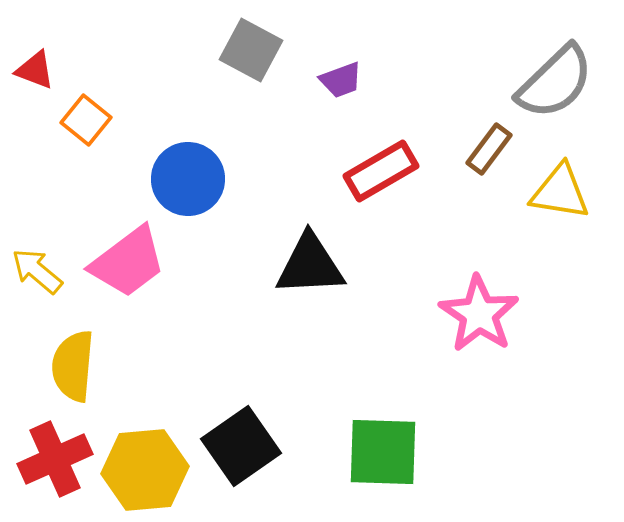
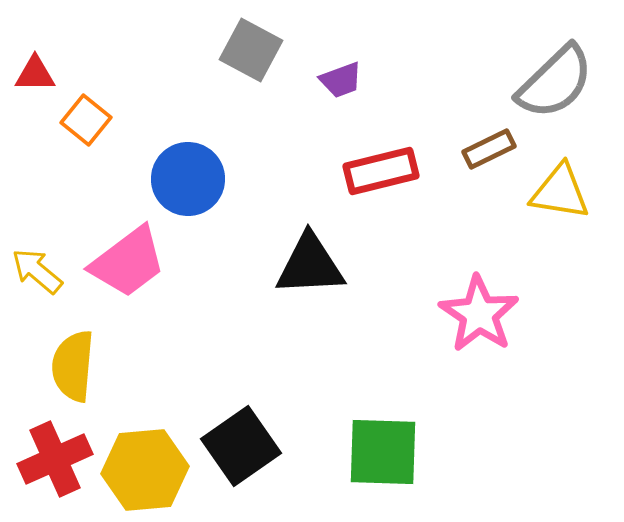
red triangle: moved 4 px down; rotated 21 degrees counterclockwise
brown rectangle: rotated 27 degrees clockwise
red rectangle: rotated 16 degrees clockwise
